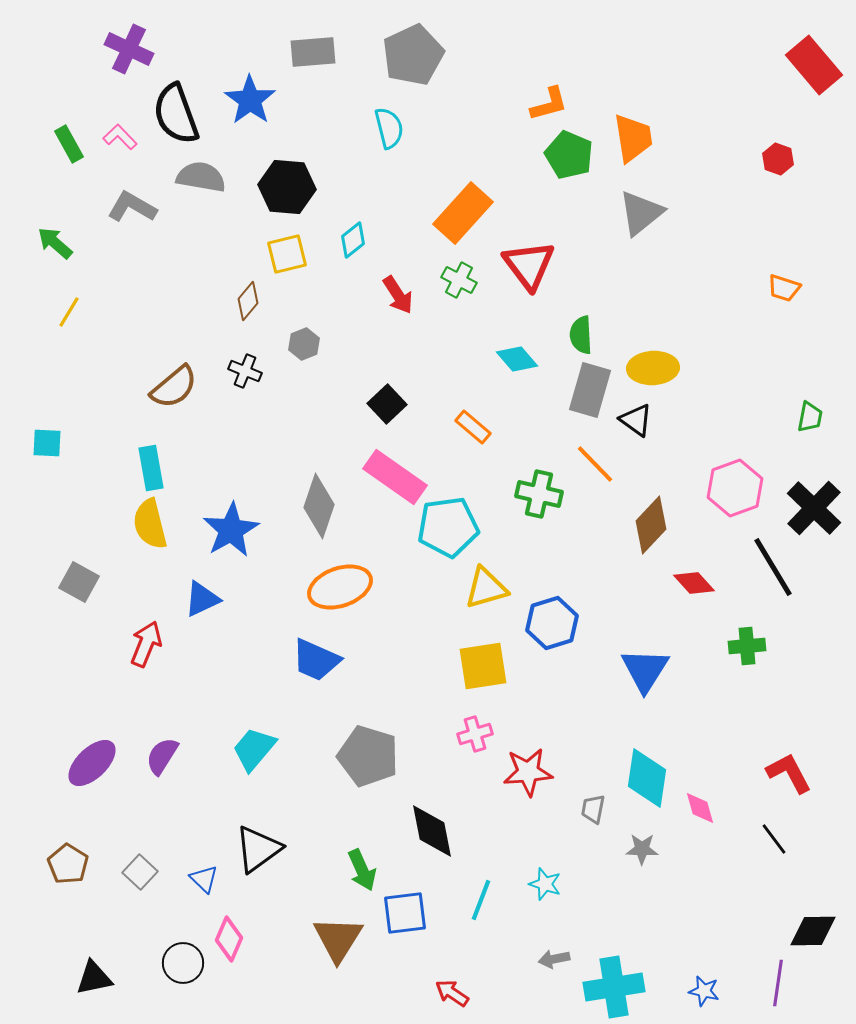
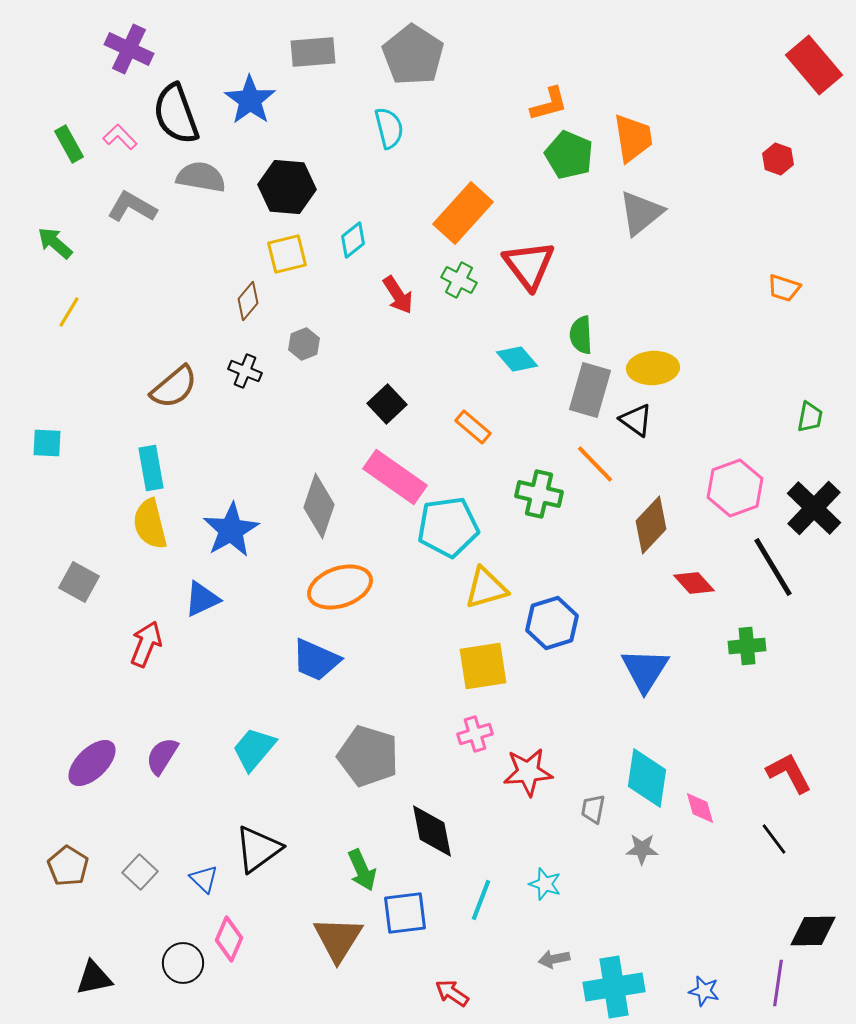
gray pentagon at (413, 55): rotated 14 degrees counterclockwise
brown pentagon at (68, 864): moved 2 px down
